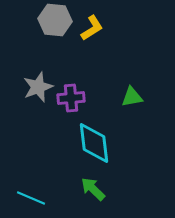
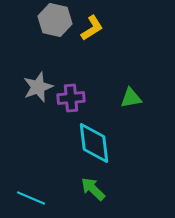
gray hexagon: rotated 8 degrees clockwise
green triangle: moved 1 px left, 1 px down
